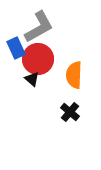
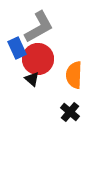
blue rectangle: moved 1 px right
